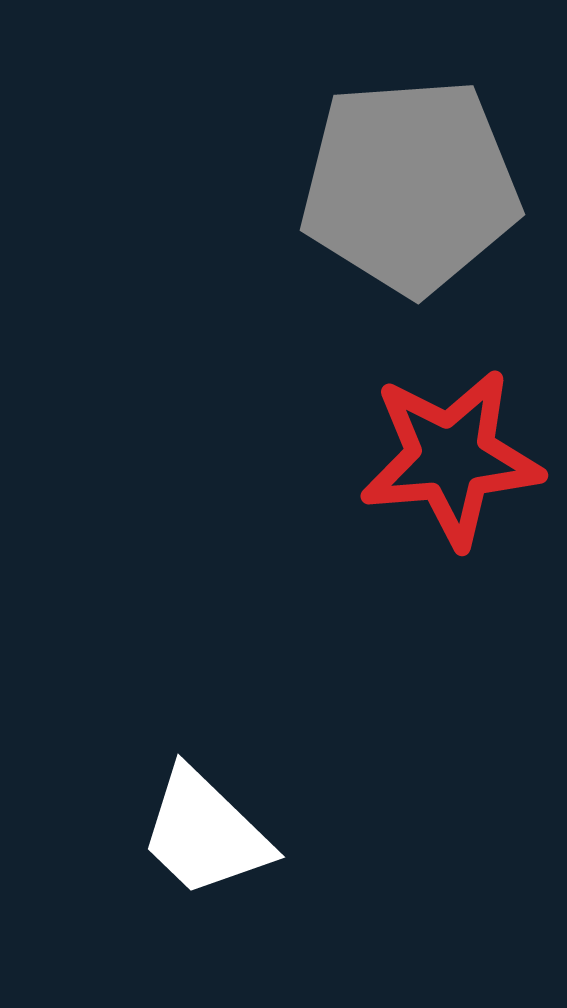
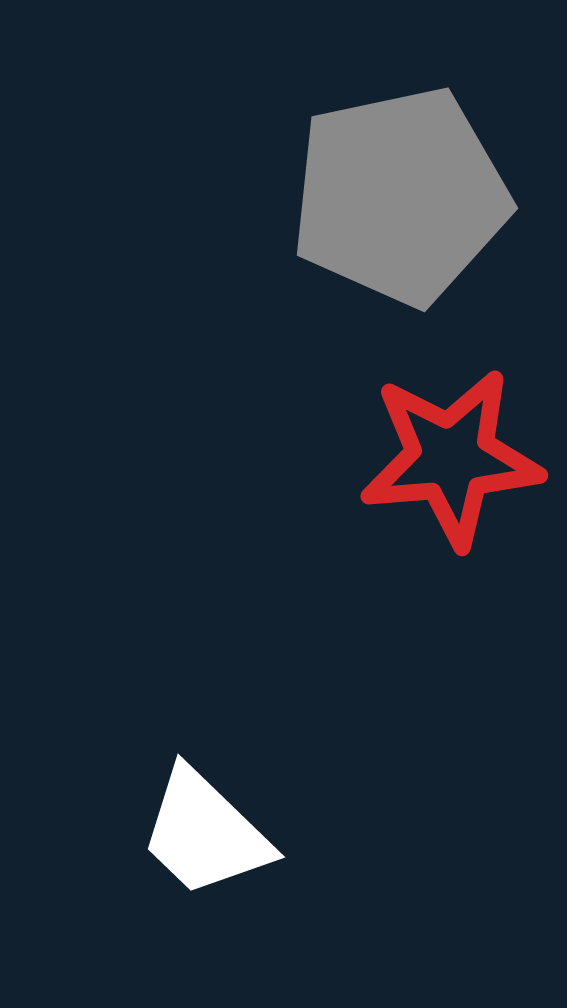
gray pentagon: moved 10 px left, 10 px down; rotated 8 degrees counterclockwise
